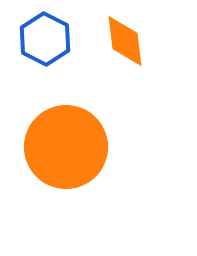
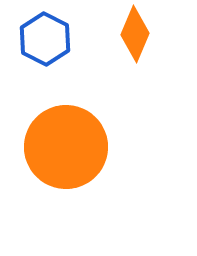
orange diamond: moved 10 px right, 7 px up; rotated 30 degrees clockwise
